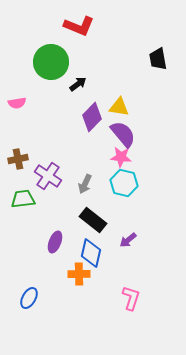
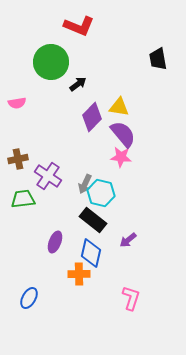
cyan hexagon: moved 23 px left, 10 px down
